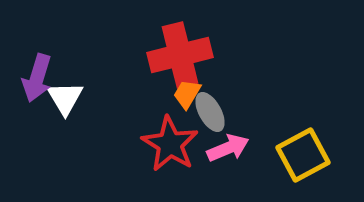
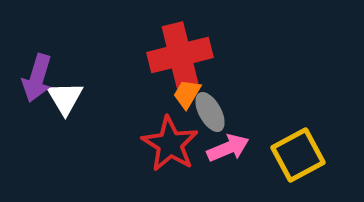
yellow square: moved 5 px left
